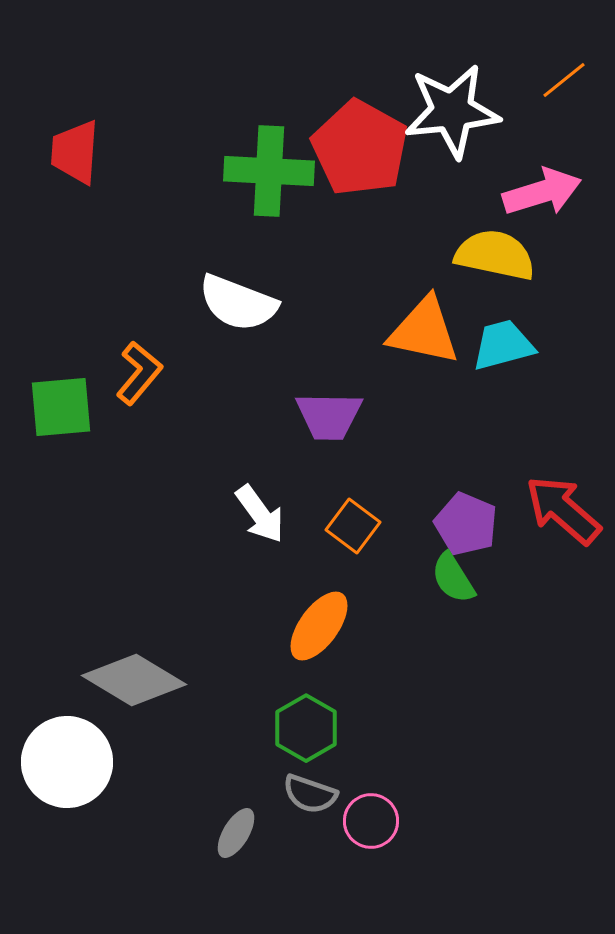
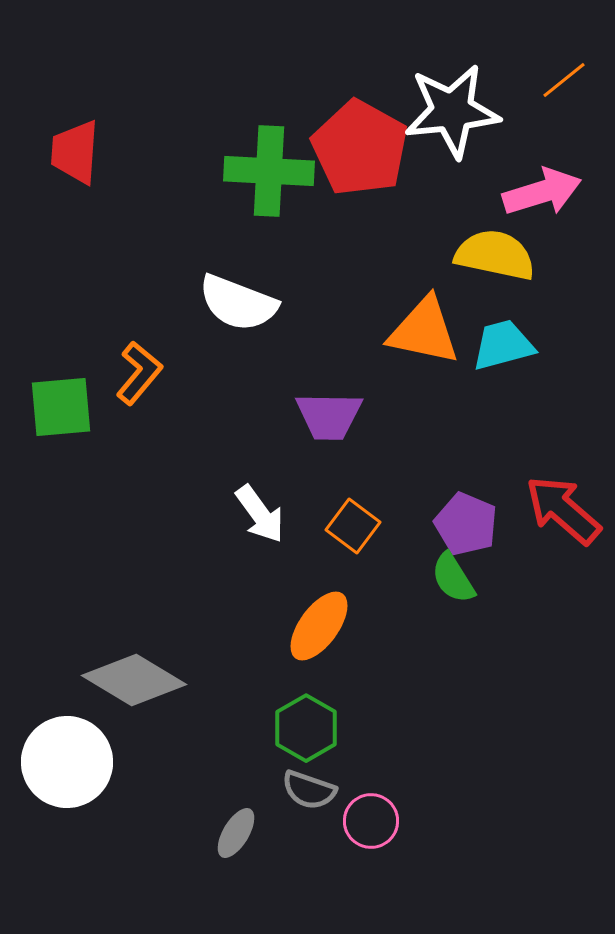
gray semicircle: moved 1 px left, 4 px up
